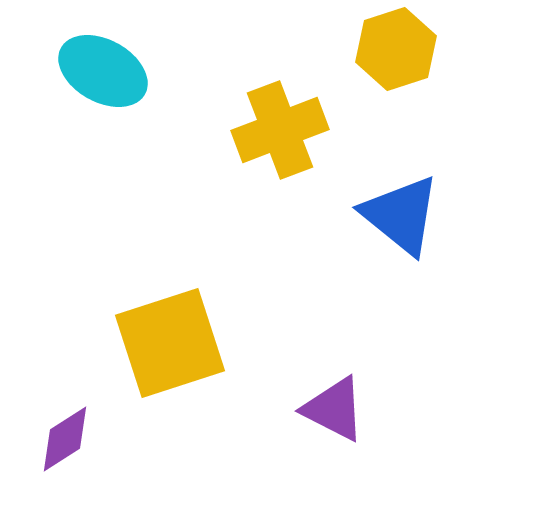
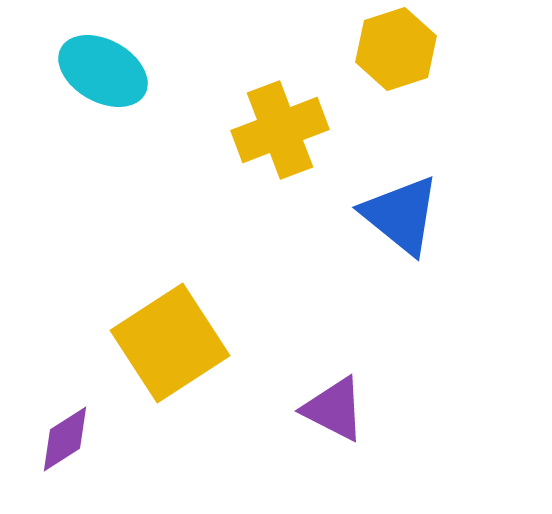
yellow square: rotated 15 degrees counterclockwise
